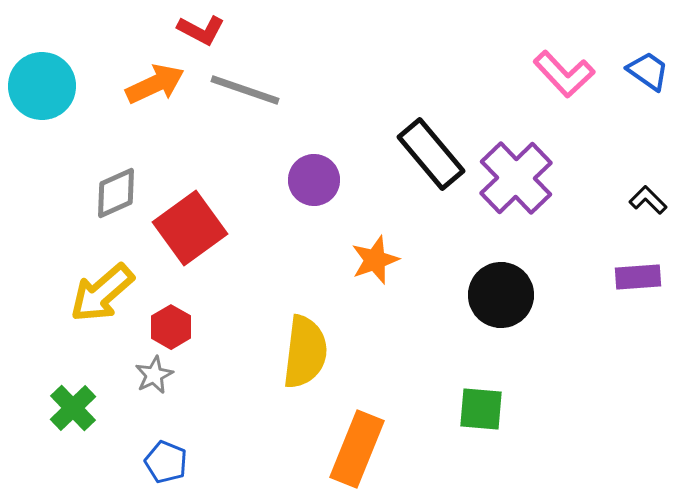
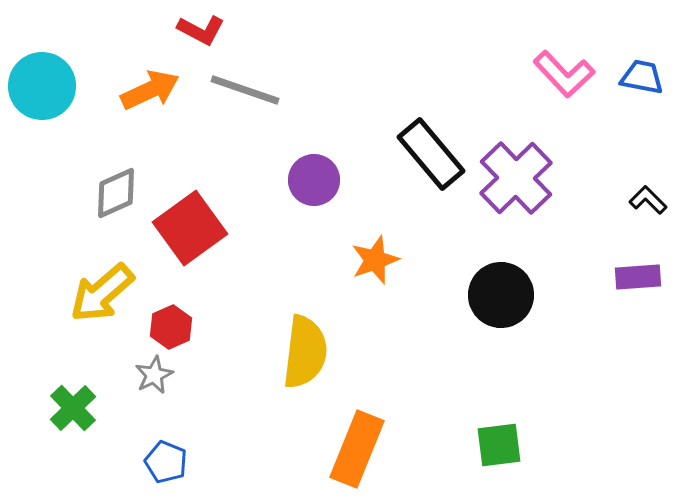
blue trapezoid: moved 6 px left, 6 px down; rotated 24 degrees counterclockwise
orange arrow: moved 5 px left, 6 px down
red hexagon: rotated 6 degrees clockwise
green square: moved 18 px right, 36 px down; rotated 12 degrees counterclockwise
